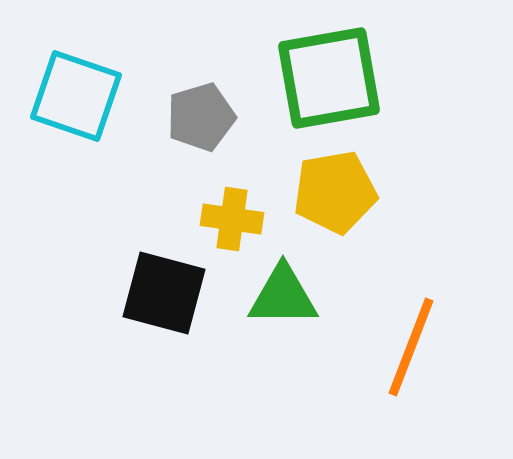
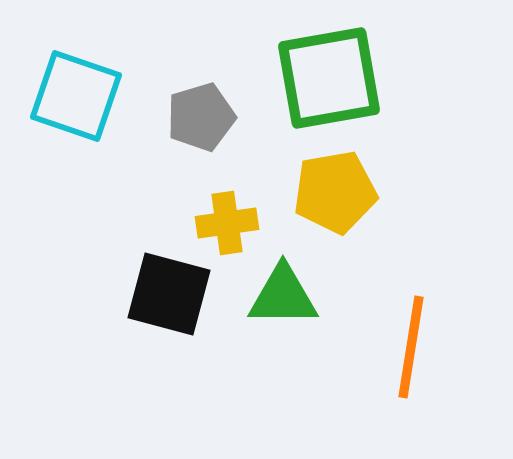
yellow cross: moved 5 px left, 4 px down; rotated 16 degrees counterclockwise
black square: moved 5 px right, 1 px down
orange line: rotated 12 degrees counterclockwise
